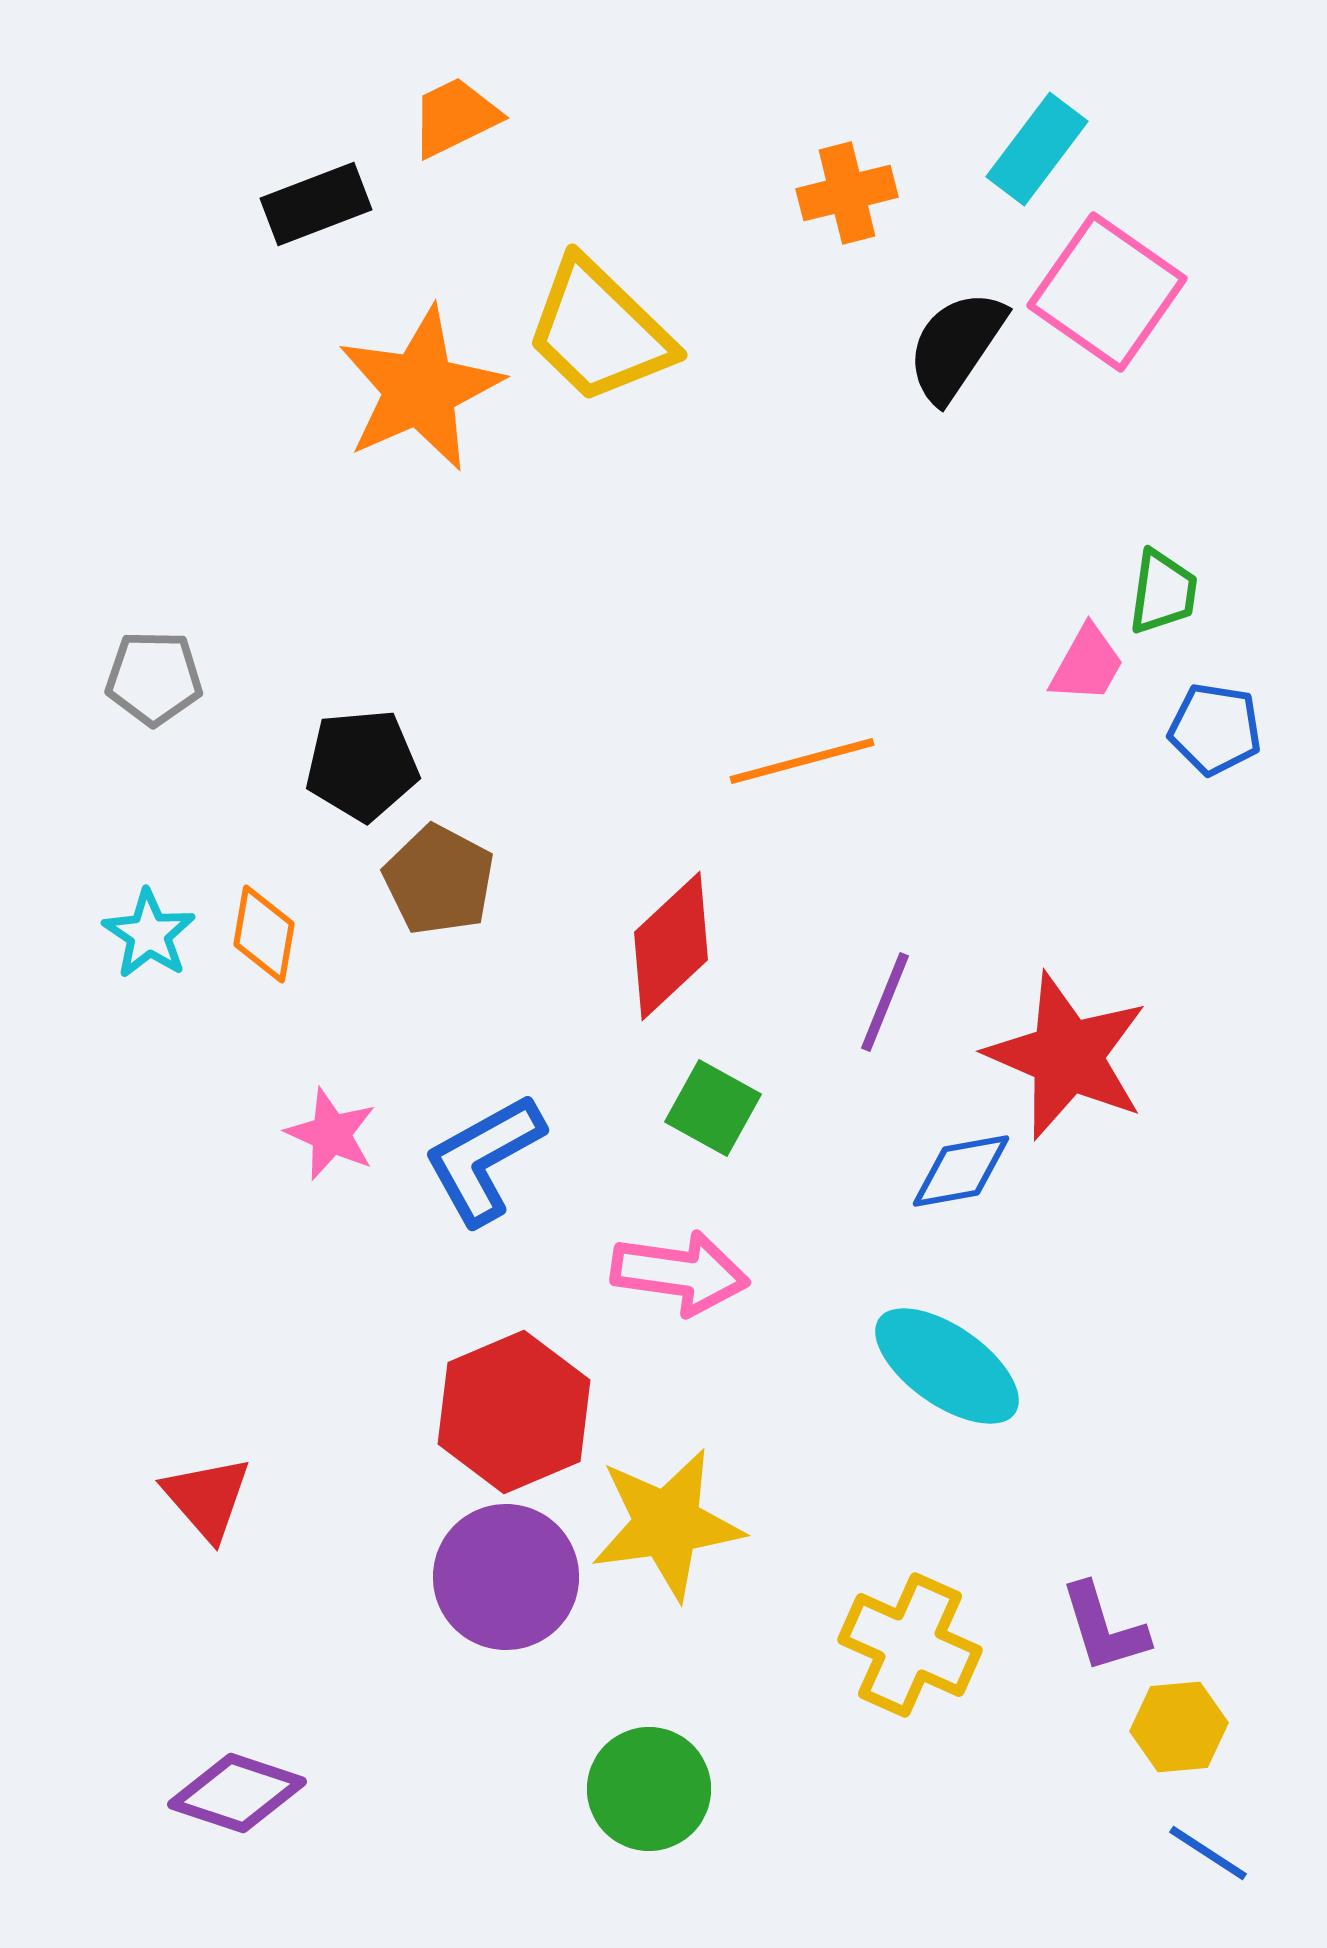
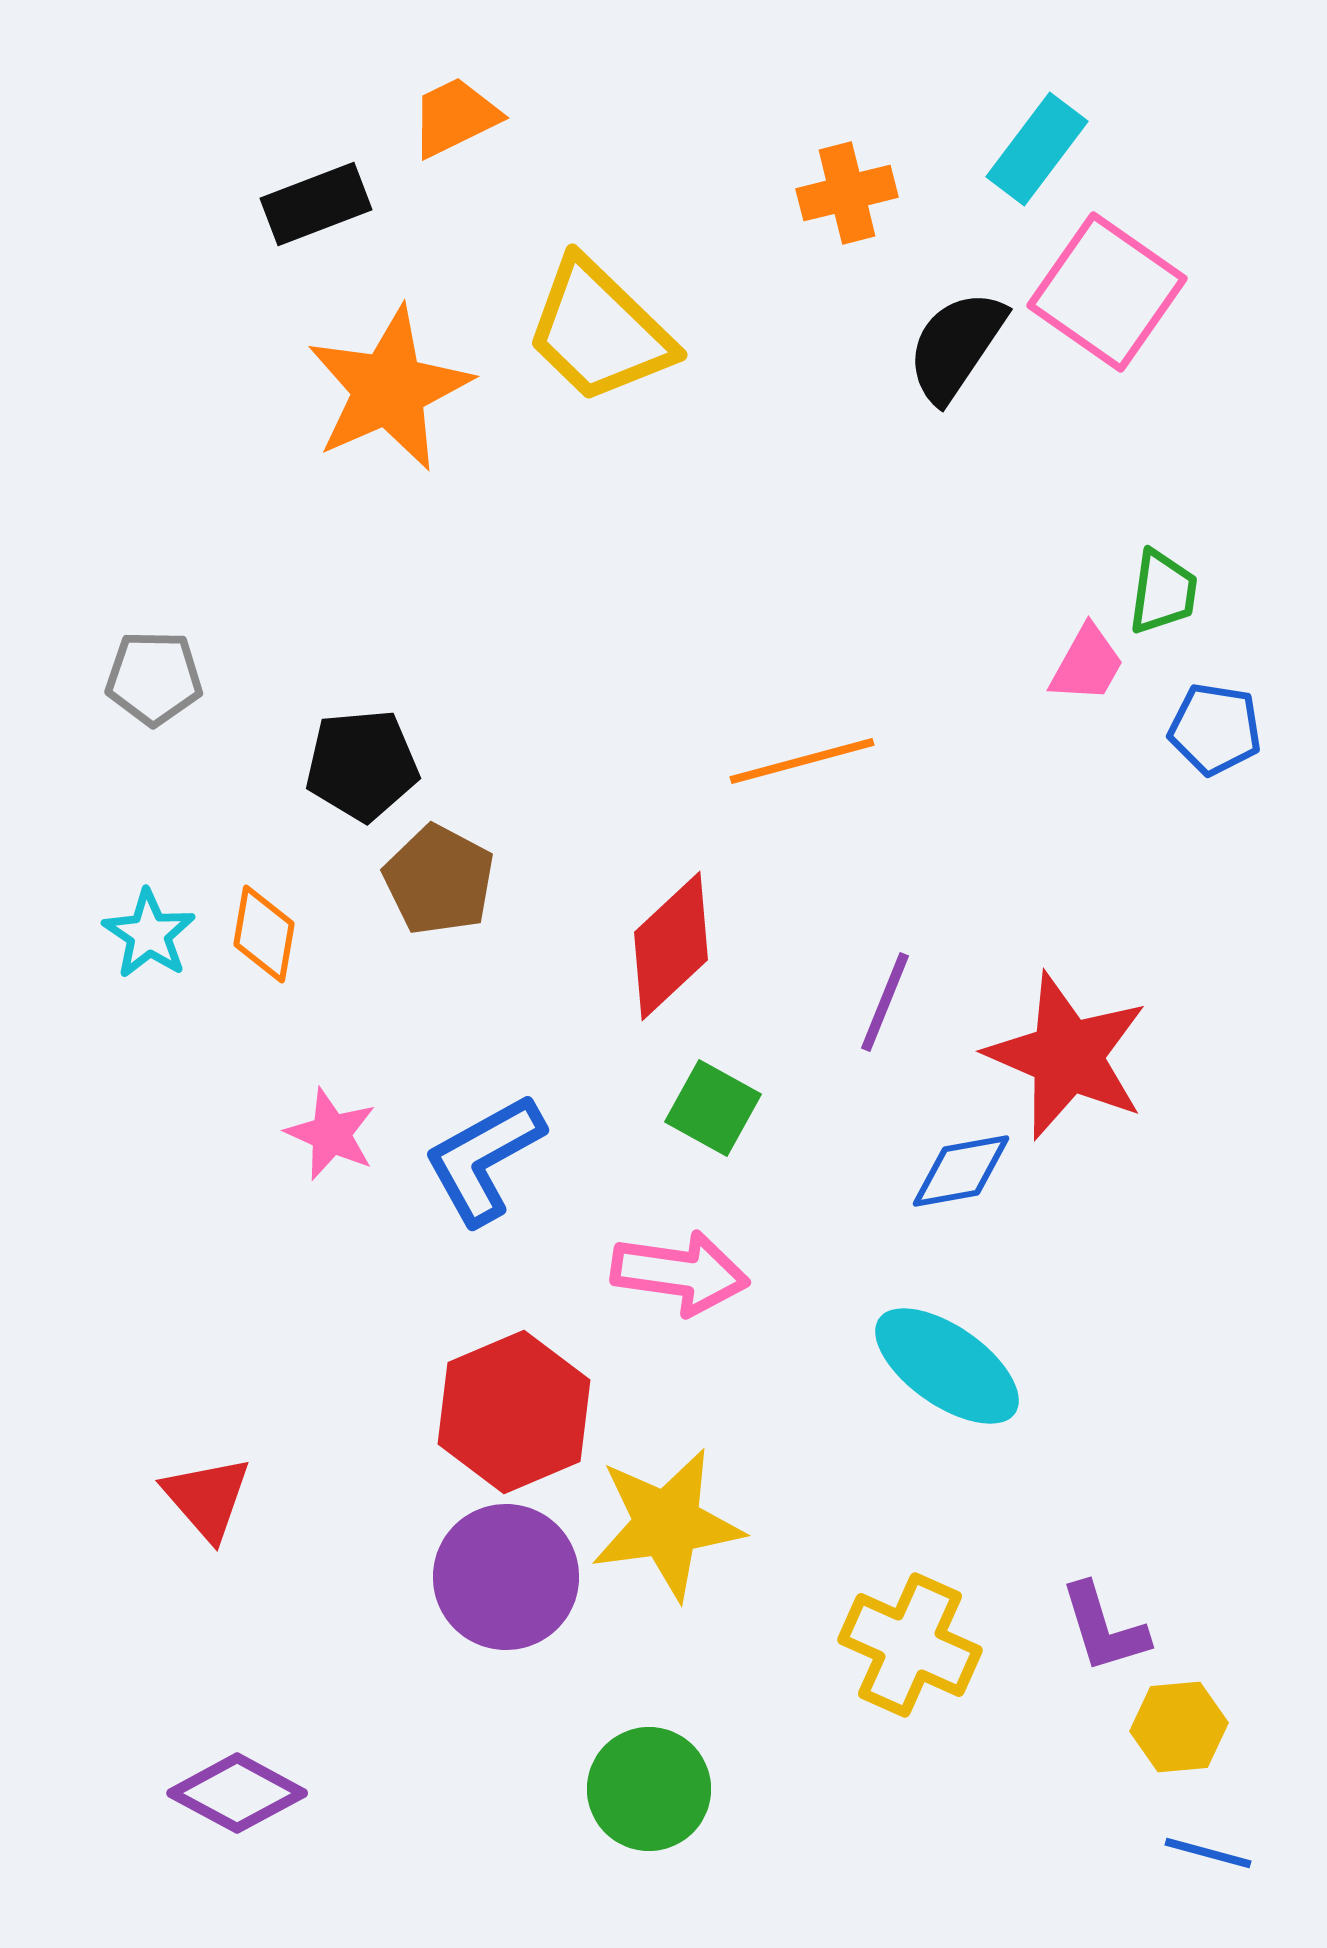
orange star: moved 31 px left
purple diamond: rotated 10 degrees clockwise
blue line: rotated 18 degrees counterclockwise
